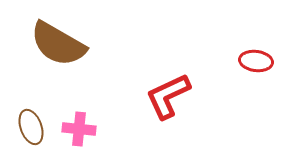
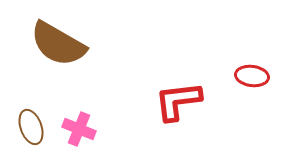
red ellipse: moved 4 px left, 15 px down
red L-shape: moved 10 px right, 5 px down; rotated 18 degrees clockwise
pink cross: rotated 16 degrees clockwise
